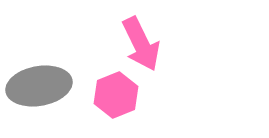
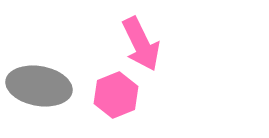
gray ellipse: rotated 20 degrees clockwise
